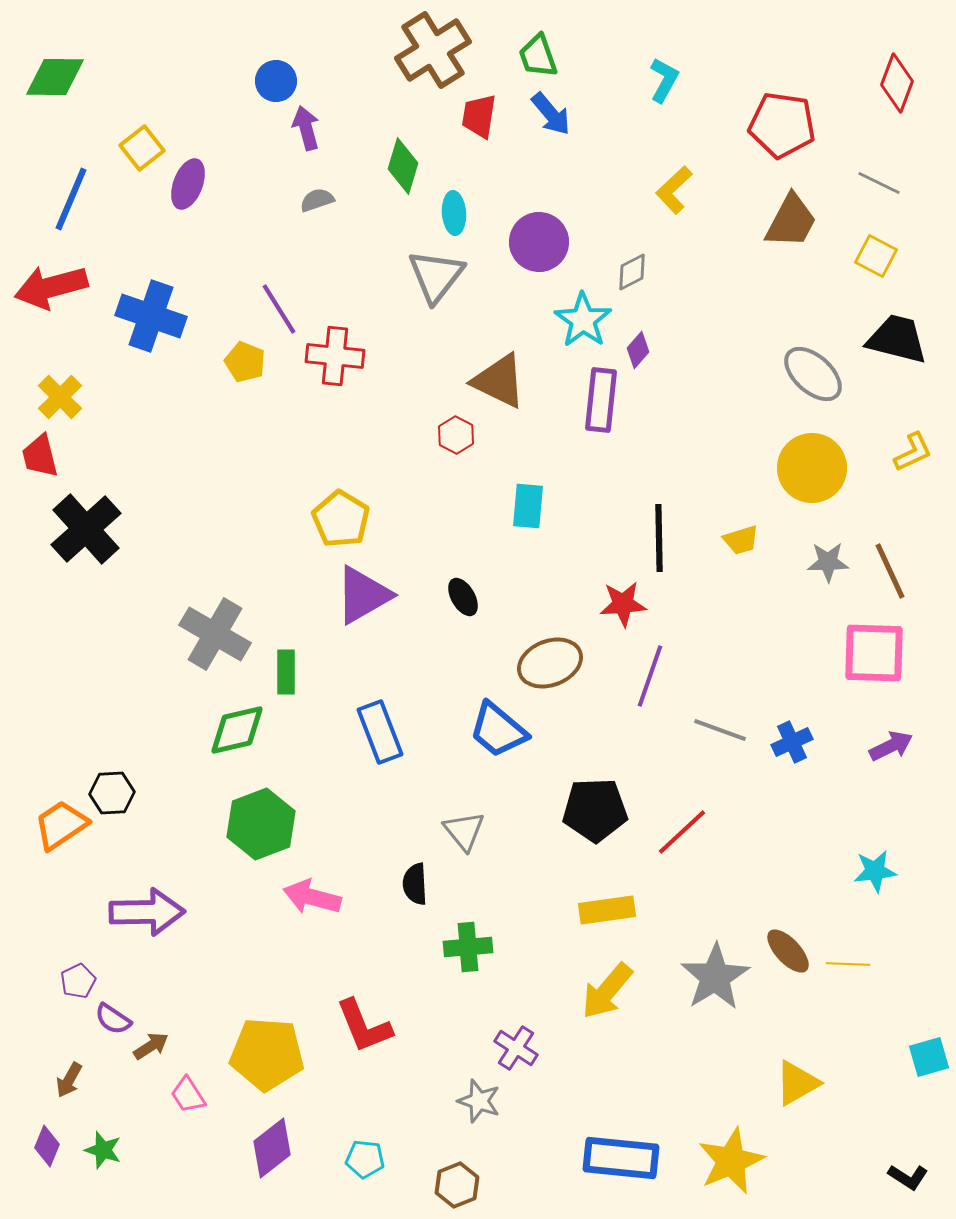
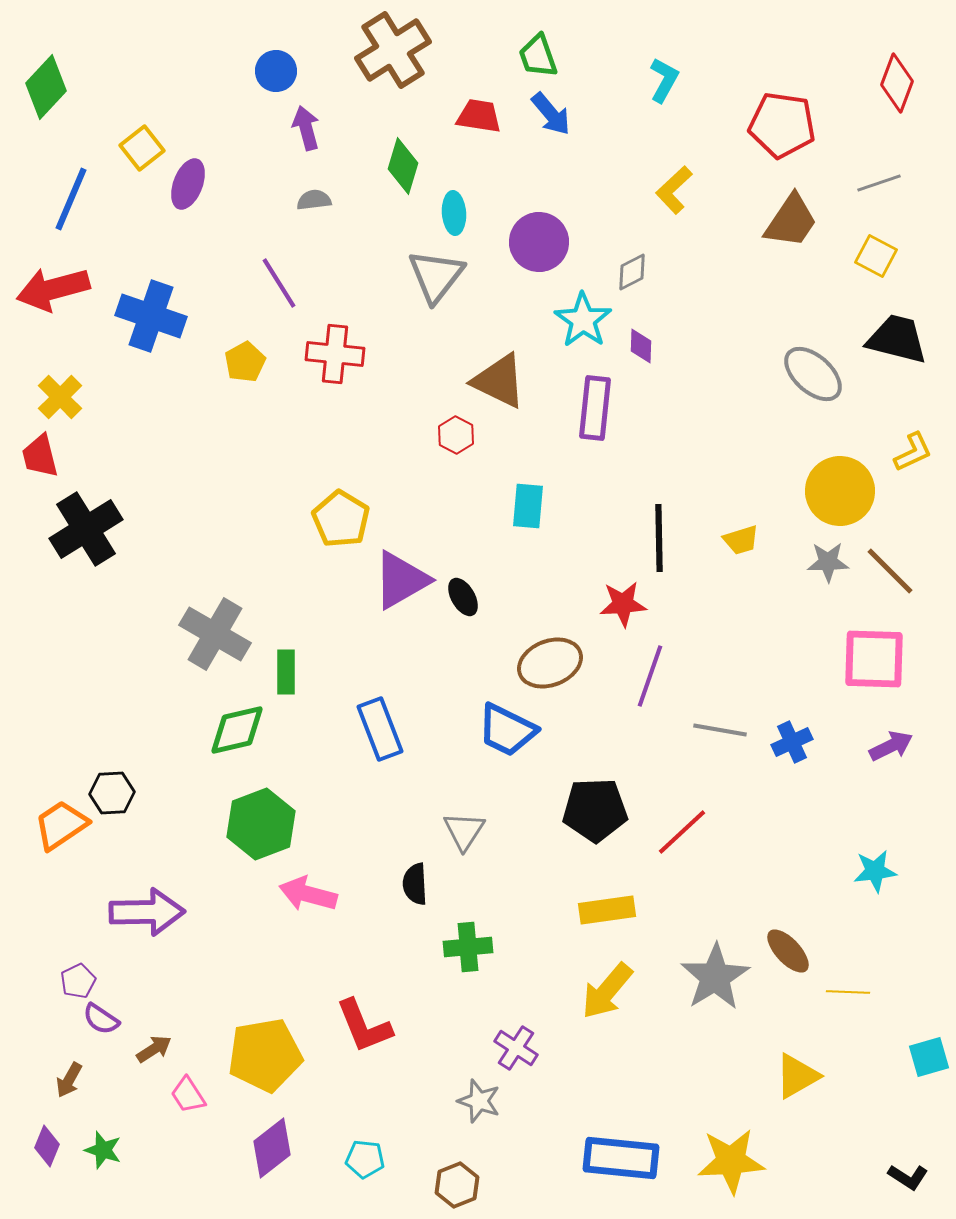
brown cross at (433, 50): moved 40 px left
green diamond at (55, 77): moved 9 px left, 10 px down; rotated 48 degrees counterclockwise
blue circle at (276, 81): moved 10 px up
red trapezoid at (479, 116): rotated 90 degrees clockwise
gray line at (879, 183): rotated 45 degrees counterclockwise
gray semicircle at (317, 200): moved 3 px left; rotated 12 degrees clockwise
brown trapezoid at (791, 221): rotated 6 degrees clockwise
red arrow at (51, 287): moved 2 px right, 2 px down
purple line at (279, 309): moved 26 px up
purple diamond at (638, 350): moved 3 px right, 4 px up; rotated 39 degrees counterclockwise
red cross at (335, 356): moved 2 px up
yellow pentagon at (245, 362): rotated 21 degrees clockwise
purple rectangle at (601, 400): moved 6 px left, 8 px down
yellow circle at (812, 468): moved 28 px right, 23 px down
black cross at (86, 529): rotated 10 degrees clockwise
brown line at (890, 571): rotated 20 degrees counterclockwise
purple triangle at (363, 595): moved 38 px right, 15 px up
pink square at (874, 653): moved 6 px down
blue trapezoid at (498, 730): moved 9 px right; rotated 14 degrees counterclockwise
gray line at (720, 730): rotated 10 degrees counterclockwise
blue rectangle at (380, 732): moved 3 px up
gray triangle at (464, 831): rotated 12 degrees clockwise
pink arrow at (312, 897): moved 4 px left, 3 px up
yellow line at (848, 964): moved 28 px down
purple semicircle at (113, 1019): moved 12 px left
brown arrow at (151, 1046): moved 3 px right, 3 px down
yellow pentagon at (267, 1054): moved 2 px left, 1 px down; rotated 14 degrees counterclockwise
yellow triangle at (797, 1083): moved 7 px up
yellow star at (731, 1161): rotated 20 degrees clockwise
